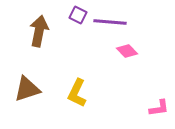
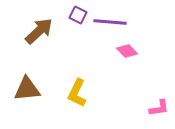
brown arrow: rotated 36 degrees clockwise
brown triangle: rotated 12 degrees clockwise
